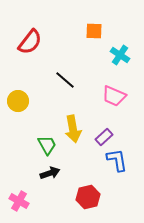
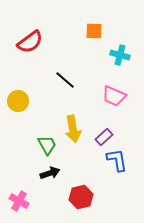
red semicircle: rotated 16 degrees clockwise
cyan cross: rotated 18 degrees counterclockwise
red hexagon: moved 7 px left
